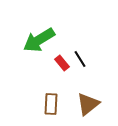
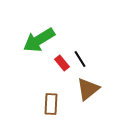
brown triangle: moved 15 px up
